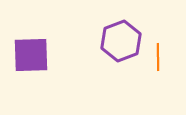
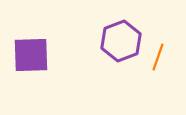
orange line: rotated 20 degrees clockwise
